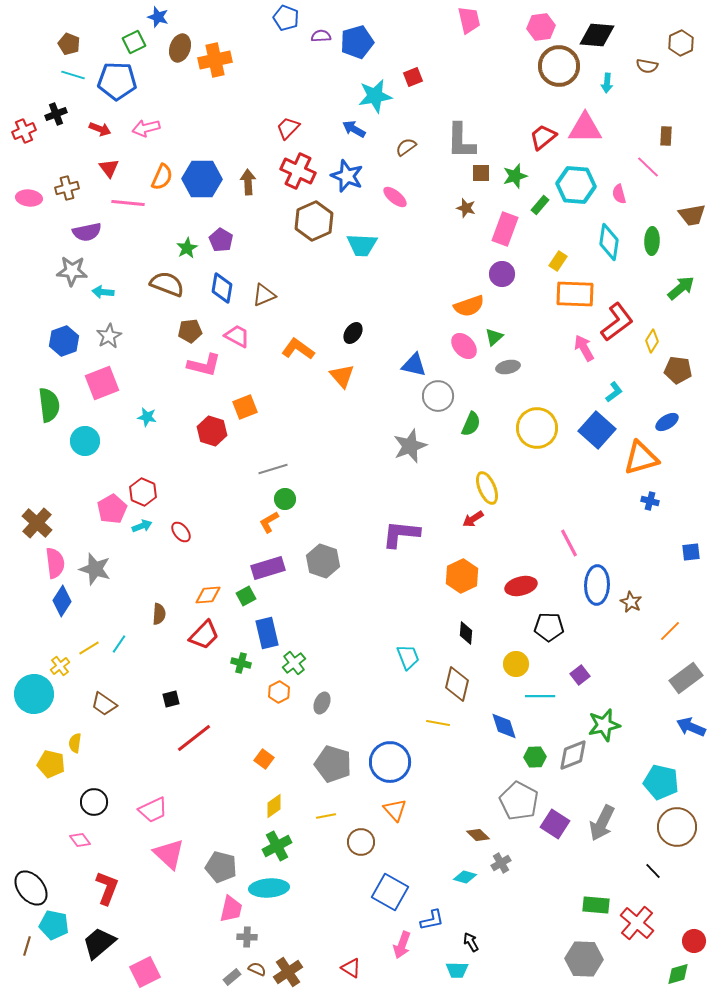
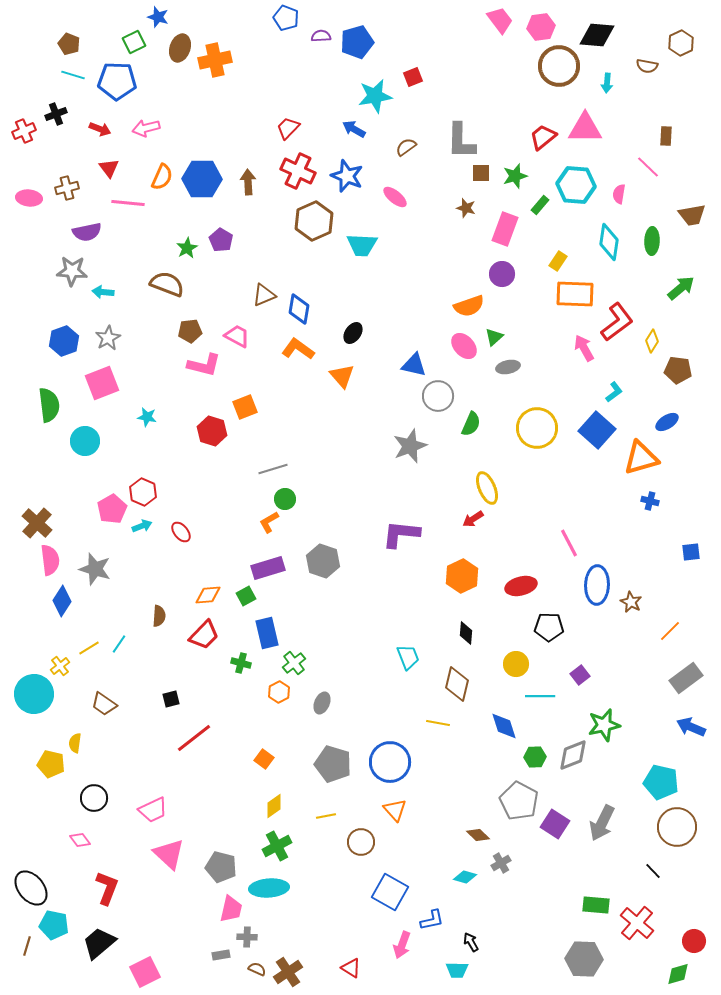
pink trapezoid at (469, 20): moved 31 px right; rotated 24 degrees counterclockwise
pink semicircle at (619, 194): rotated 24 degrees clockwise
blue diamond at (222, 288): moved 77 px right, 21 px down
gray star at (109, 336): moved 1 px left, 2 px down
pink semicircle at (55, 563): moved 5 px left, 3 px up
brown semicircle at (159, 614): moved 2 px down
black circle at (94, 802): moved 4 px up
gray rectangle at (232, 977): moved 11 px left, 22 px up; rotated 30 degrees clockwise
